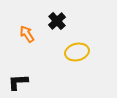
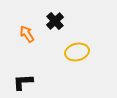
black cross: moved 2 px left
black L-shape: moved 5 px right
